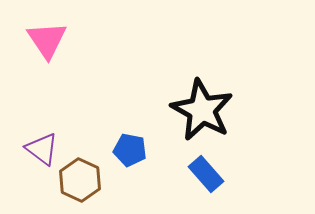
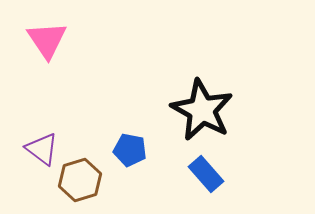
brown hexagon: rotated 18 degrees clockwise
